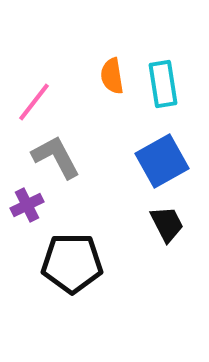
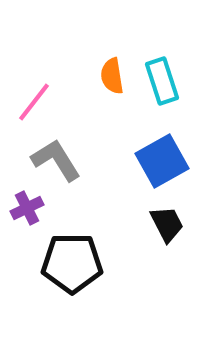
cyan rectangle: moved 1 px left, 3 px up; rotated 9 degrees counterclockwise
gray L-shape: moved 3 px down; rotated 4 degrees counterclockwise
purple cross: moved 3 px down
